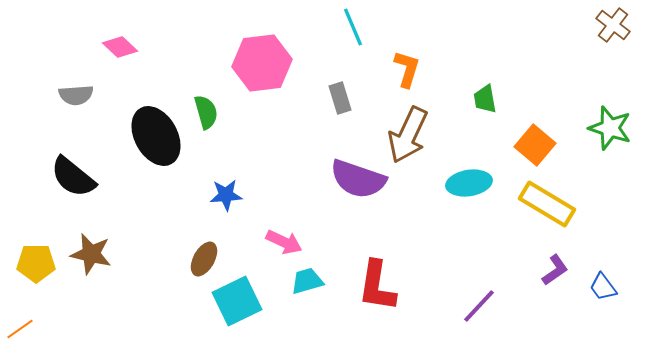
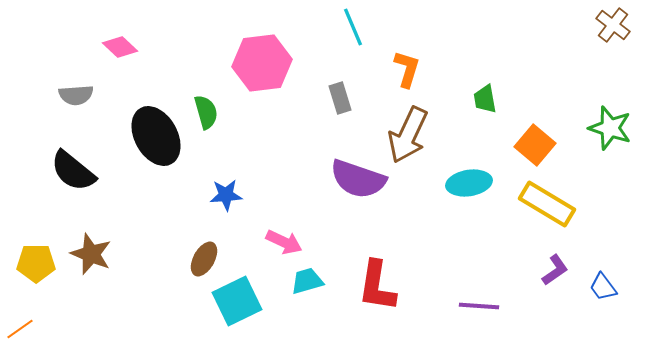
black semicircle: moved 6 px up
brown star: rotated 9 degrees clockwise
purple line: rotated 51 degrees clockwise
